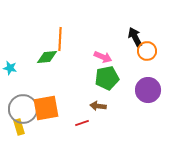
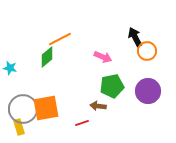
orange line: rotated 60 degrees clockwise
green diamond: rotated 35 degrees counterclockwise
green pentagon: moved 5 px right, 8 px down
purple circle: moved 1 px down
